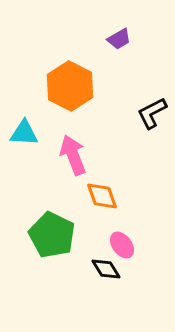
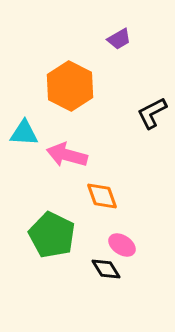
pink arrow: moved 6 px left; rotated 54 degrees counterclockwise
pink ellipse: rotated 20 degrees counterclockwise
